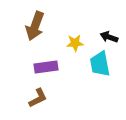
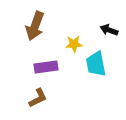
black arrow: moved 7 px up
yellow star: moved 1 px left, 1 px down
cyan trapezoid: moved 4 px left
